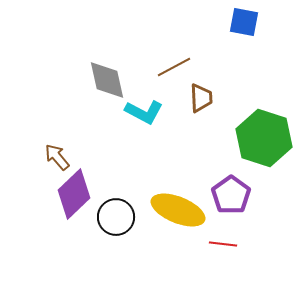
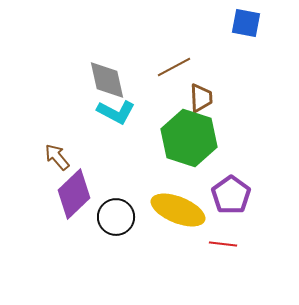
blue square: moved 2 px right, 1 px down
cyan L-shape: moved 28 px left
green hexagon: moved 75 px left
